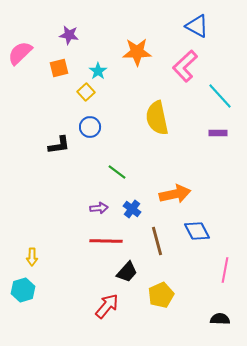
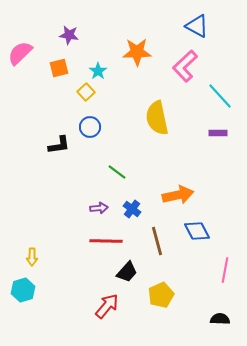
orange arrow: moved 3 px right, 1 px down
